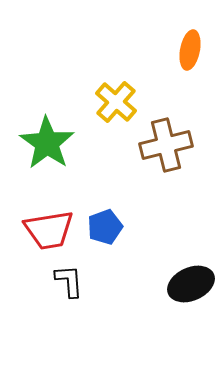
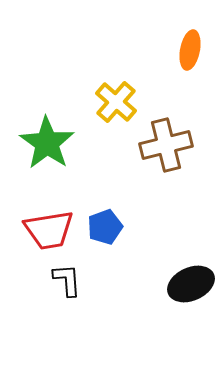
black L-shape: moved 2 px left, 1 px up
